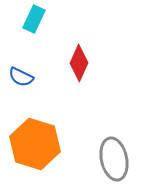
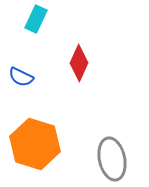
cyan rectangle: moved 2 px right
gray ellipse: moved 2 px left
